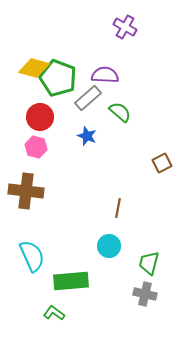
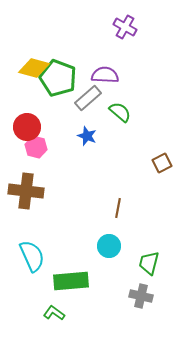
red circle: moved 13 px left, 10 px down
gray cross: moved 4 px left, 2 px down
